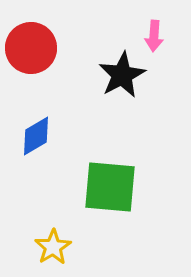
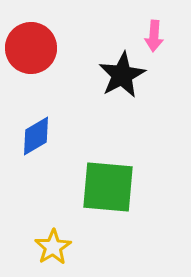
green square: moved 2 px left
